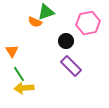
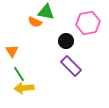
green triangle: rotated 30 degrees clockwise
